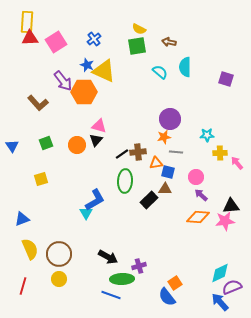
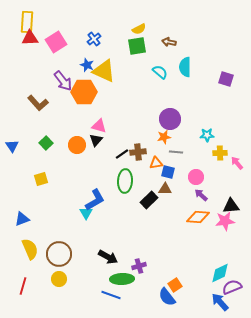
yellow semicircle at (139, 29): rotated 56 degrees counterclockwise
green square at (46, 143): rotated 24 degrees counterclockwise
orange square at (175, 283): moved 2 px down
